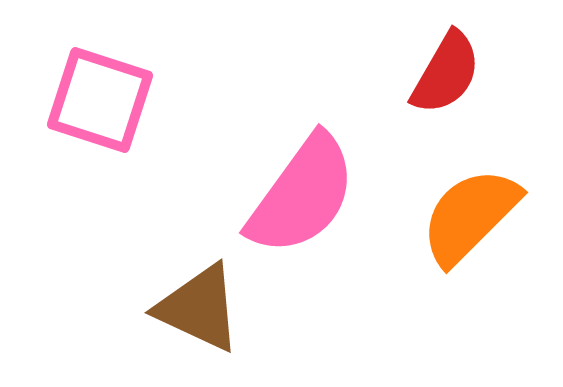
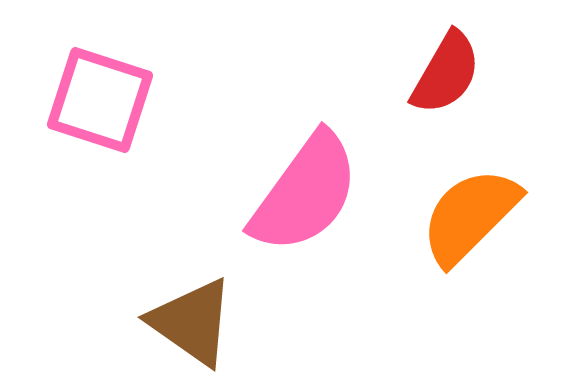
pink semicircle: moved 3 px right, 2 px up
brown triangle: moved 7 px left, 14 px down; rotated 10 degrees clockwise
